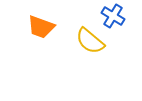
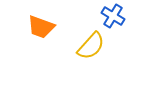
yellow semicircle: moved 1 px right, 5 px down; rotated 88 degrees counterclockwise
